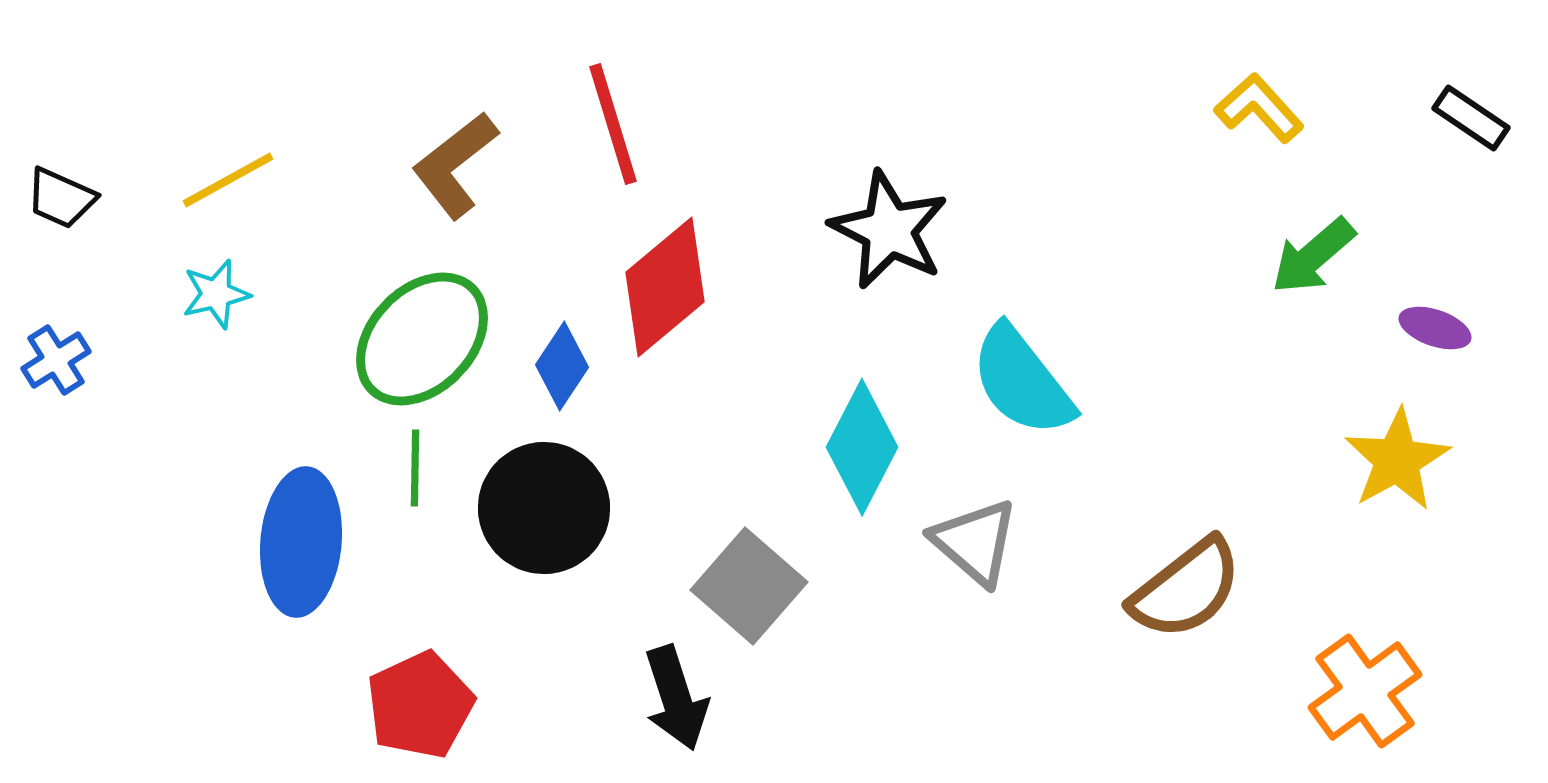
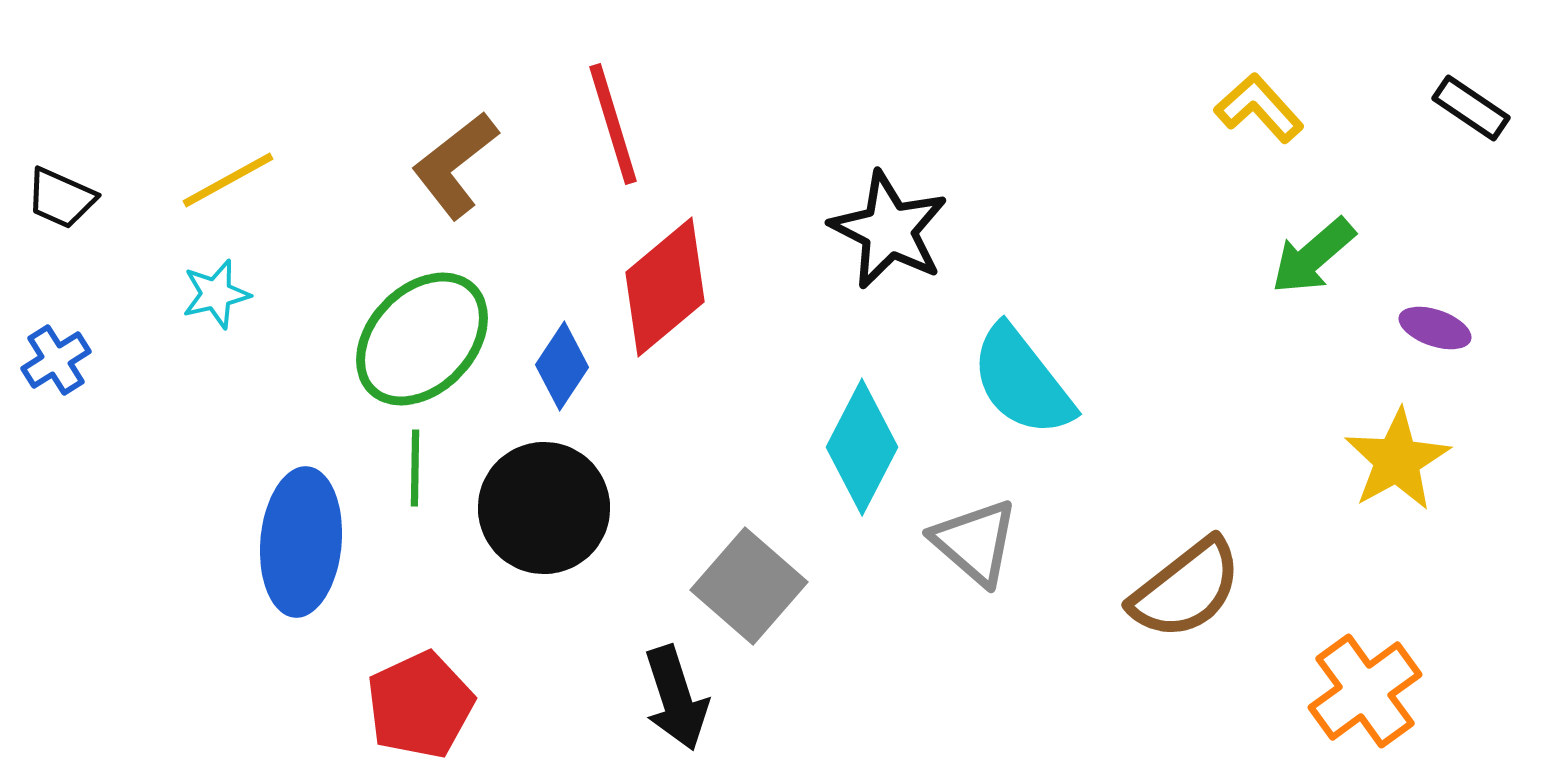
black rectangle: moved 10 px up
